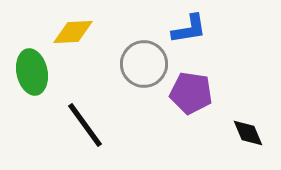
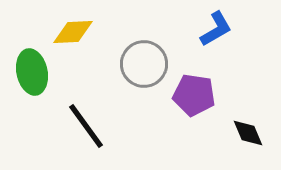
blue L-shape: moved 27 px right; rotated 21 degrees counterclockwise
purple pentagon: moved 3 px right, 2 px down
black line: moved 1 px right, 1 px down
